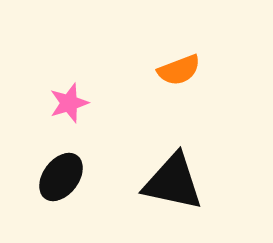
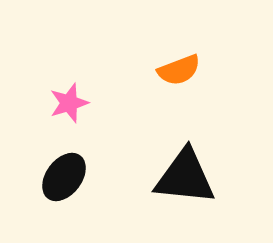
black ellipse: moved 3 px right
black triangle: moved 12 px right, 5 px up; rotated 6 degrees counterclockwise
